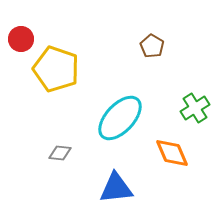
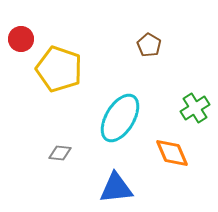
brown pentagon: moved 3 px left, 1 px up
yellow pentagon: moved 3 px right
cyan ellipse: rotated 12 degrees counterclockwise
